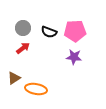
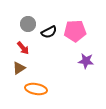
gray circle: moved 5 px right, 4 px up
black semicircle: rotated 49 degrees counterclockwise
red arrow: rotated 88 degrees clockwise
purple star: moved 12 px right, 4 px down
brown triangle: moved 5 px right, 10 px up
